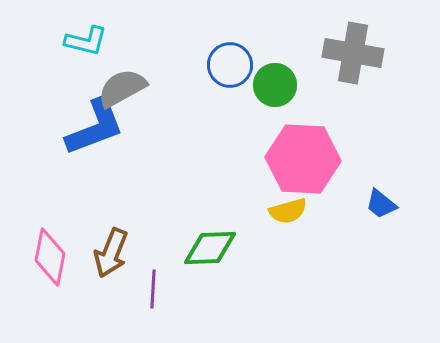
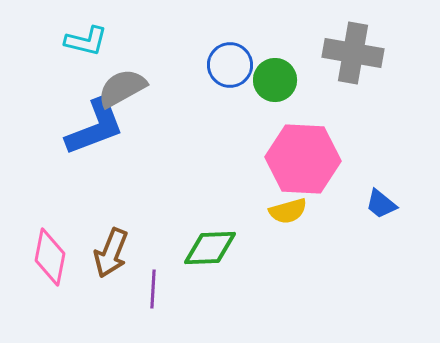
green circle: moved 5 px up
